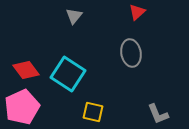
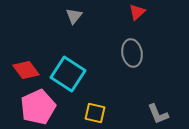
gray ellipse: moved 1 px right
pink pentagon: moved 16 px right
yellow square: moved 2 px right, 1 px down
